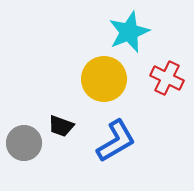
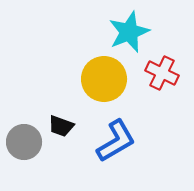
red cross: moved 5 px left, 5 px up
gray circle: moved 1 px up
